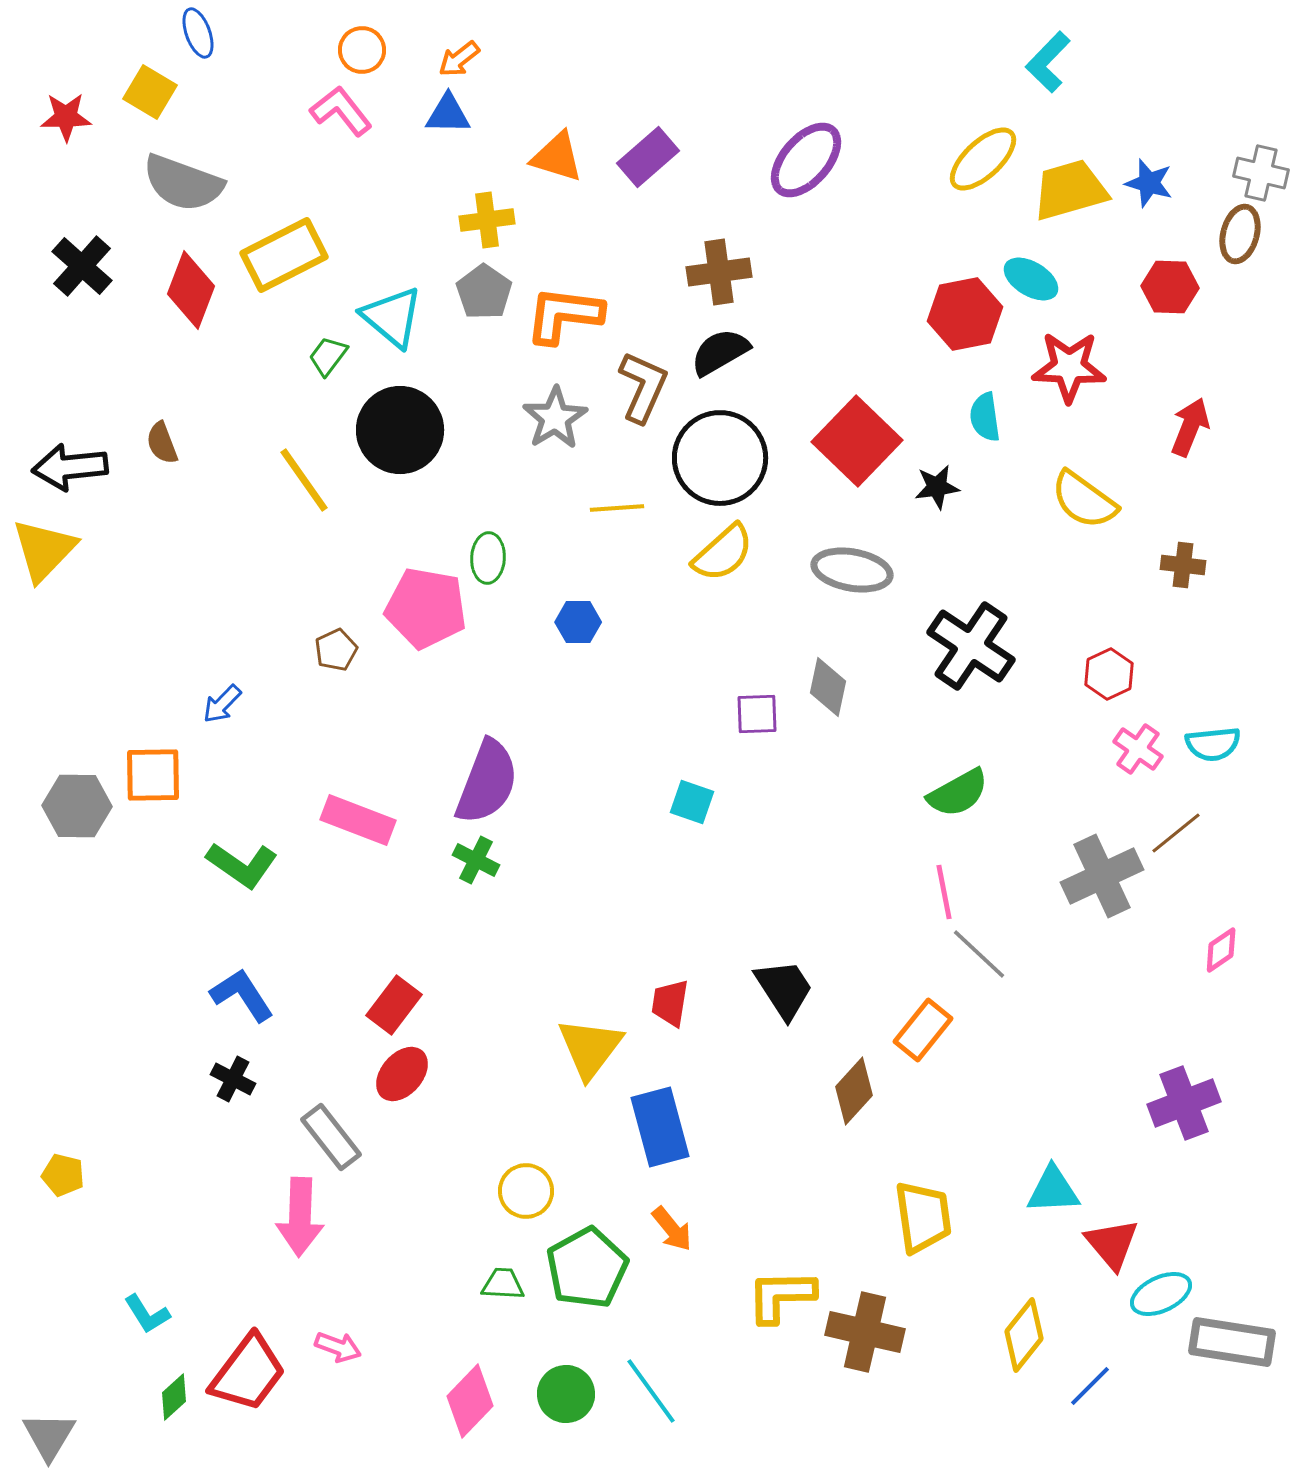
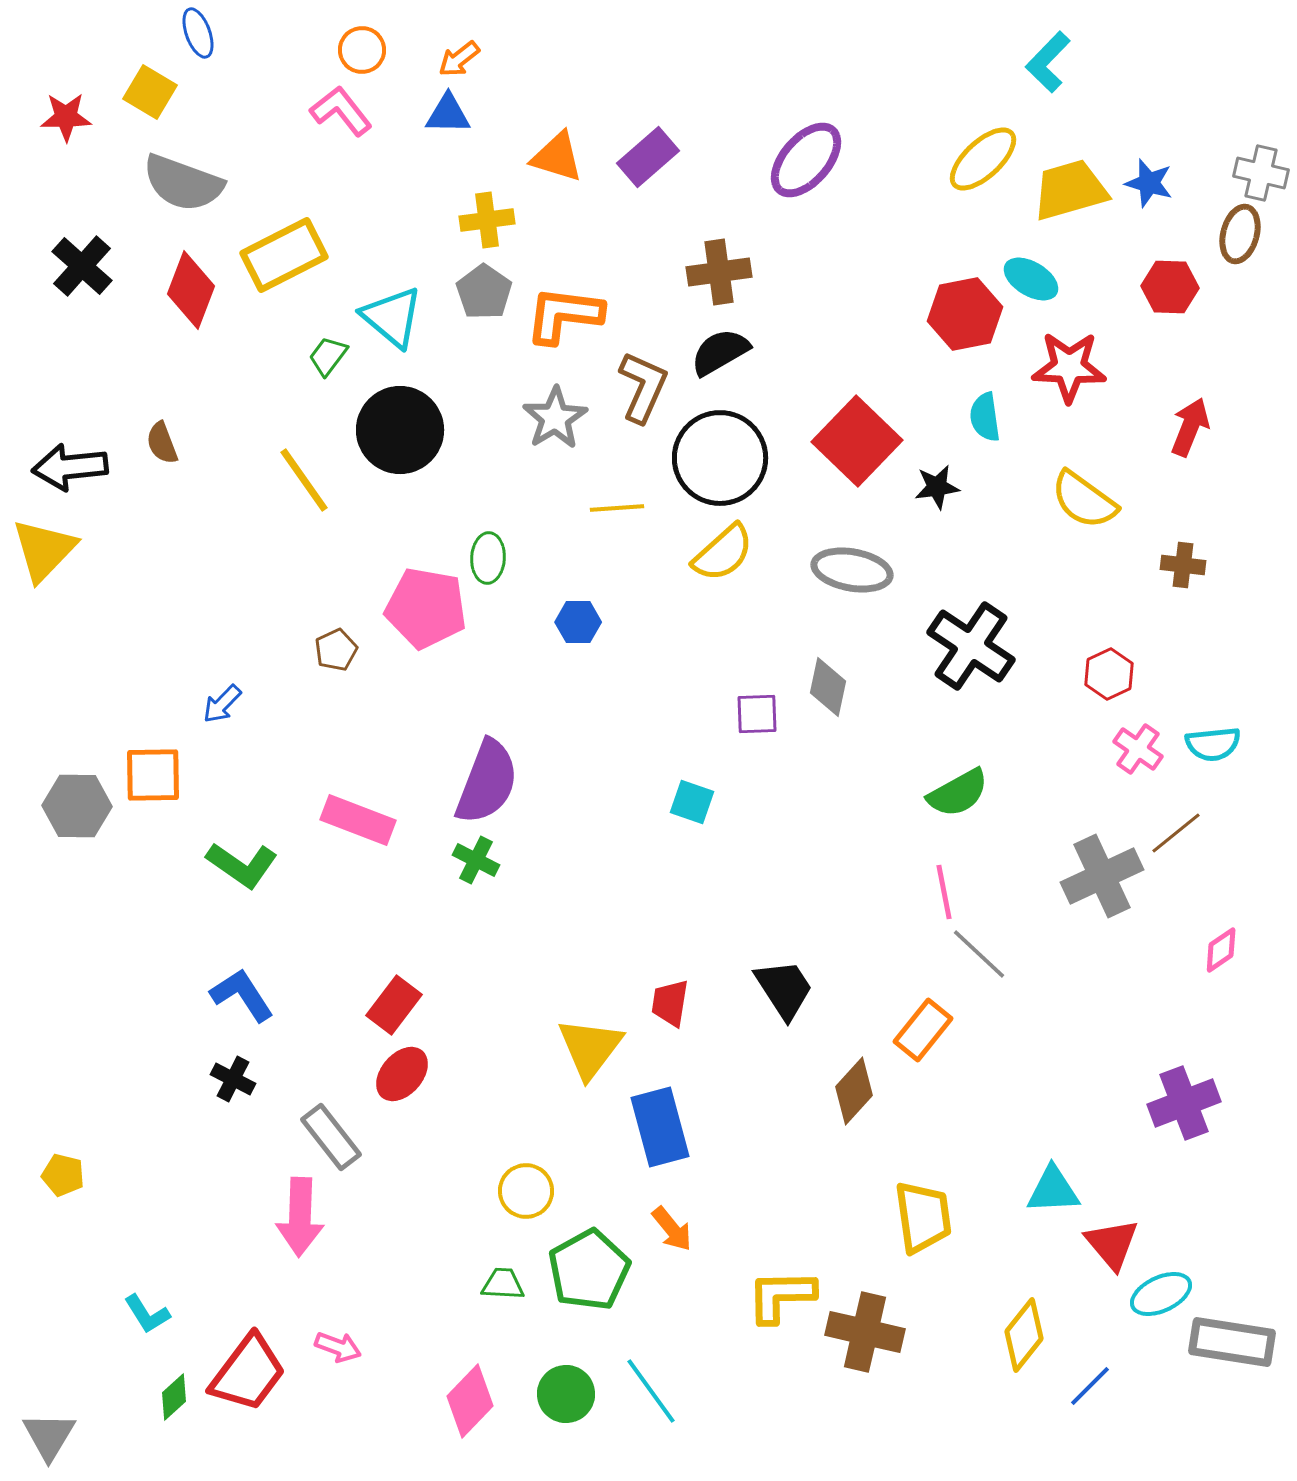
green pentagon at (587, 1268): moved 2 px right, 2 px down
